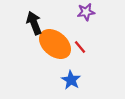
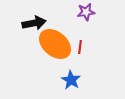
black arrow: rotated 100 degrees clockwise
red line: rotated 48 degrees clockwise
